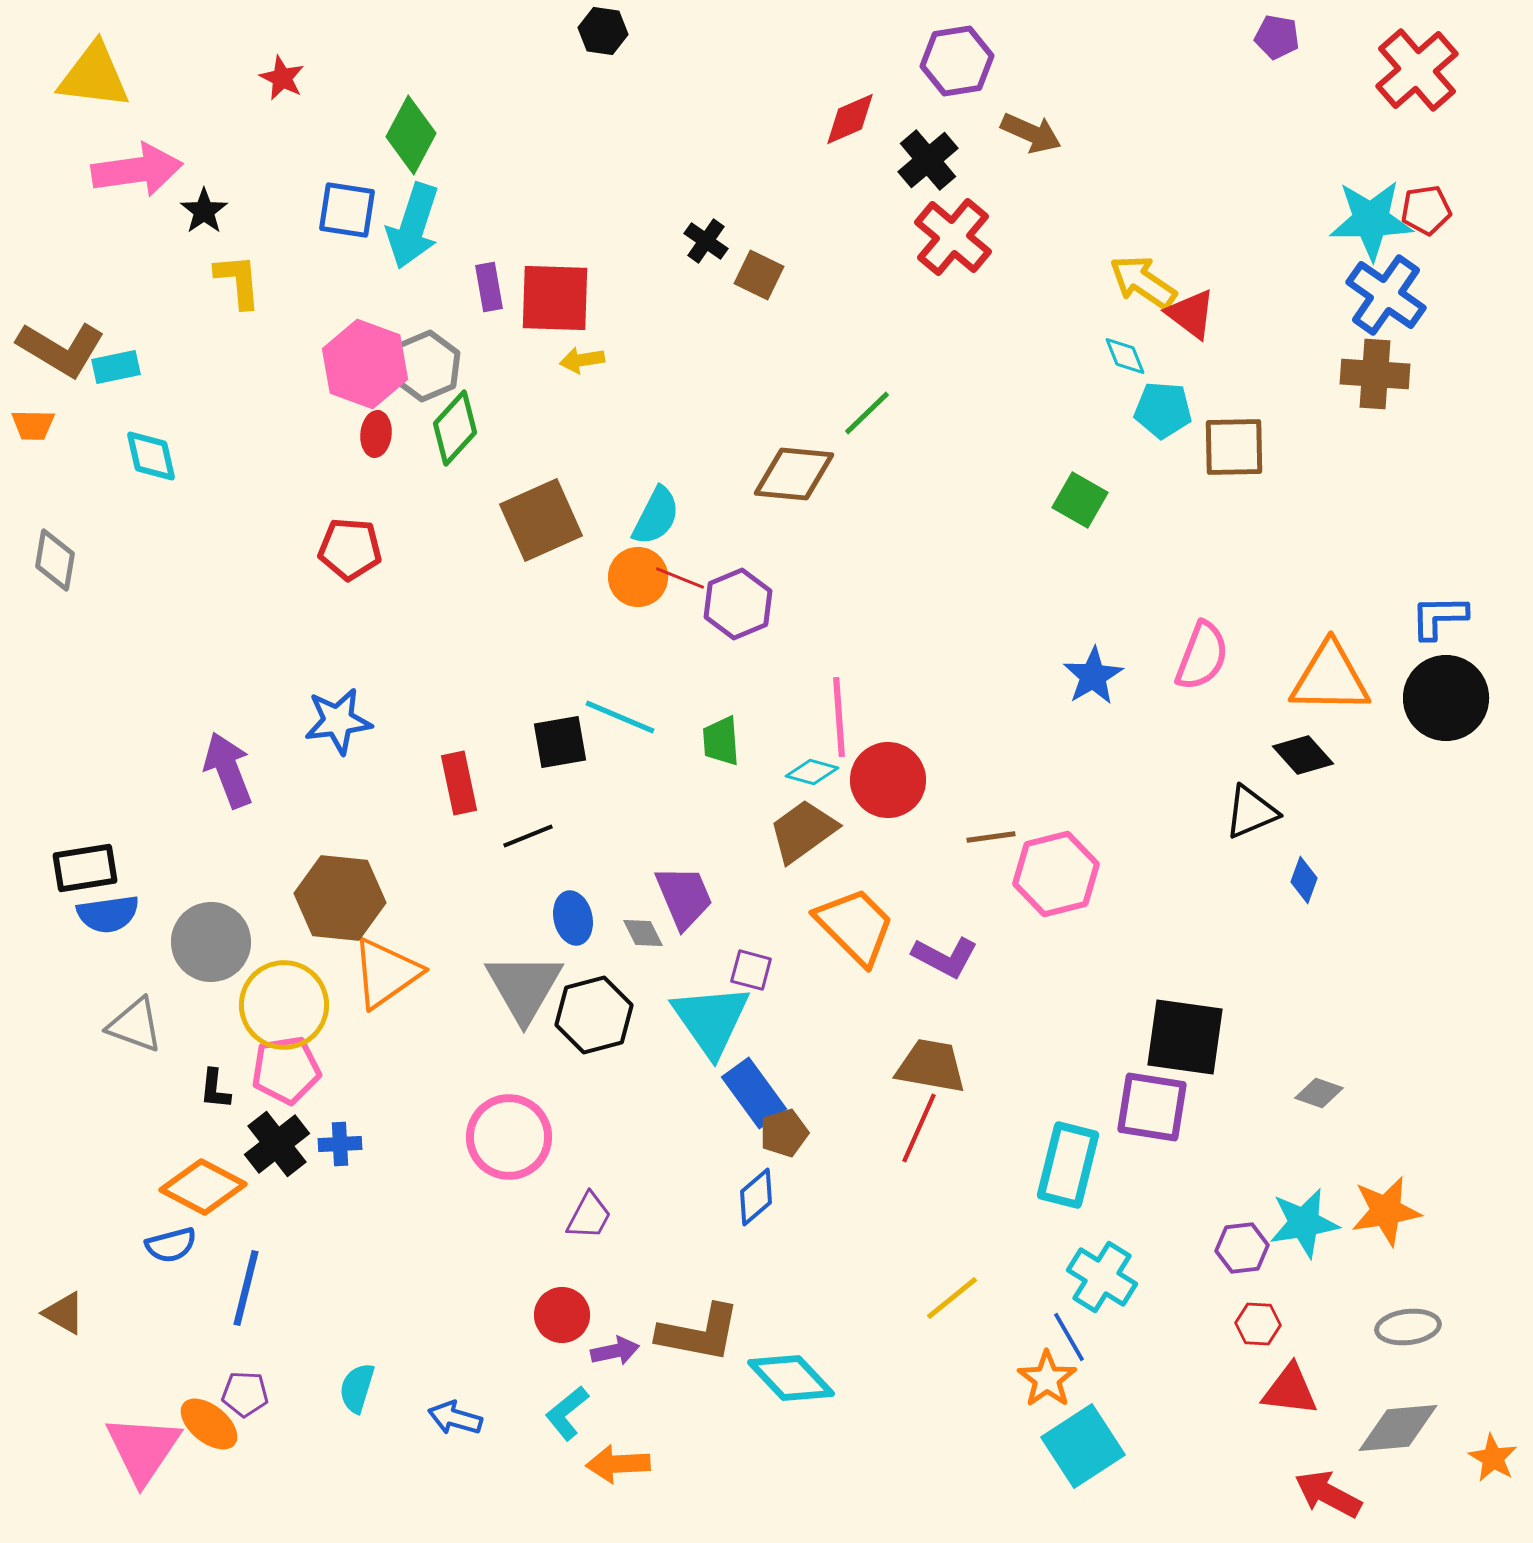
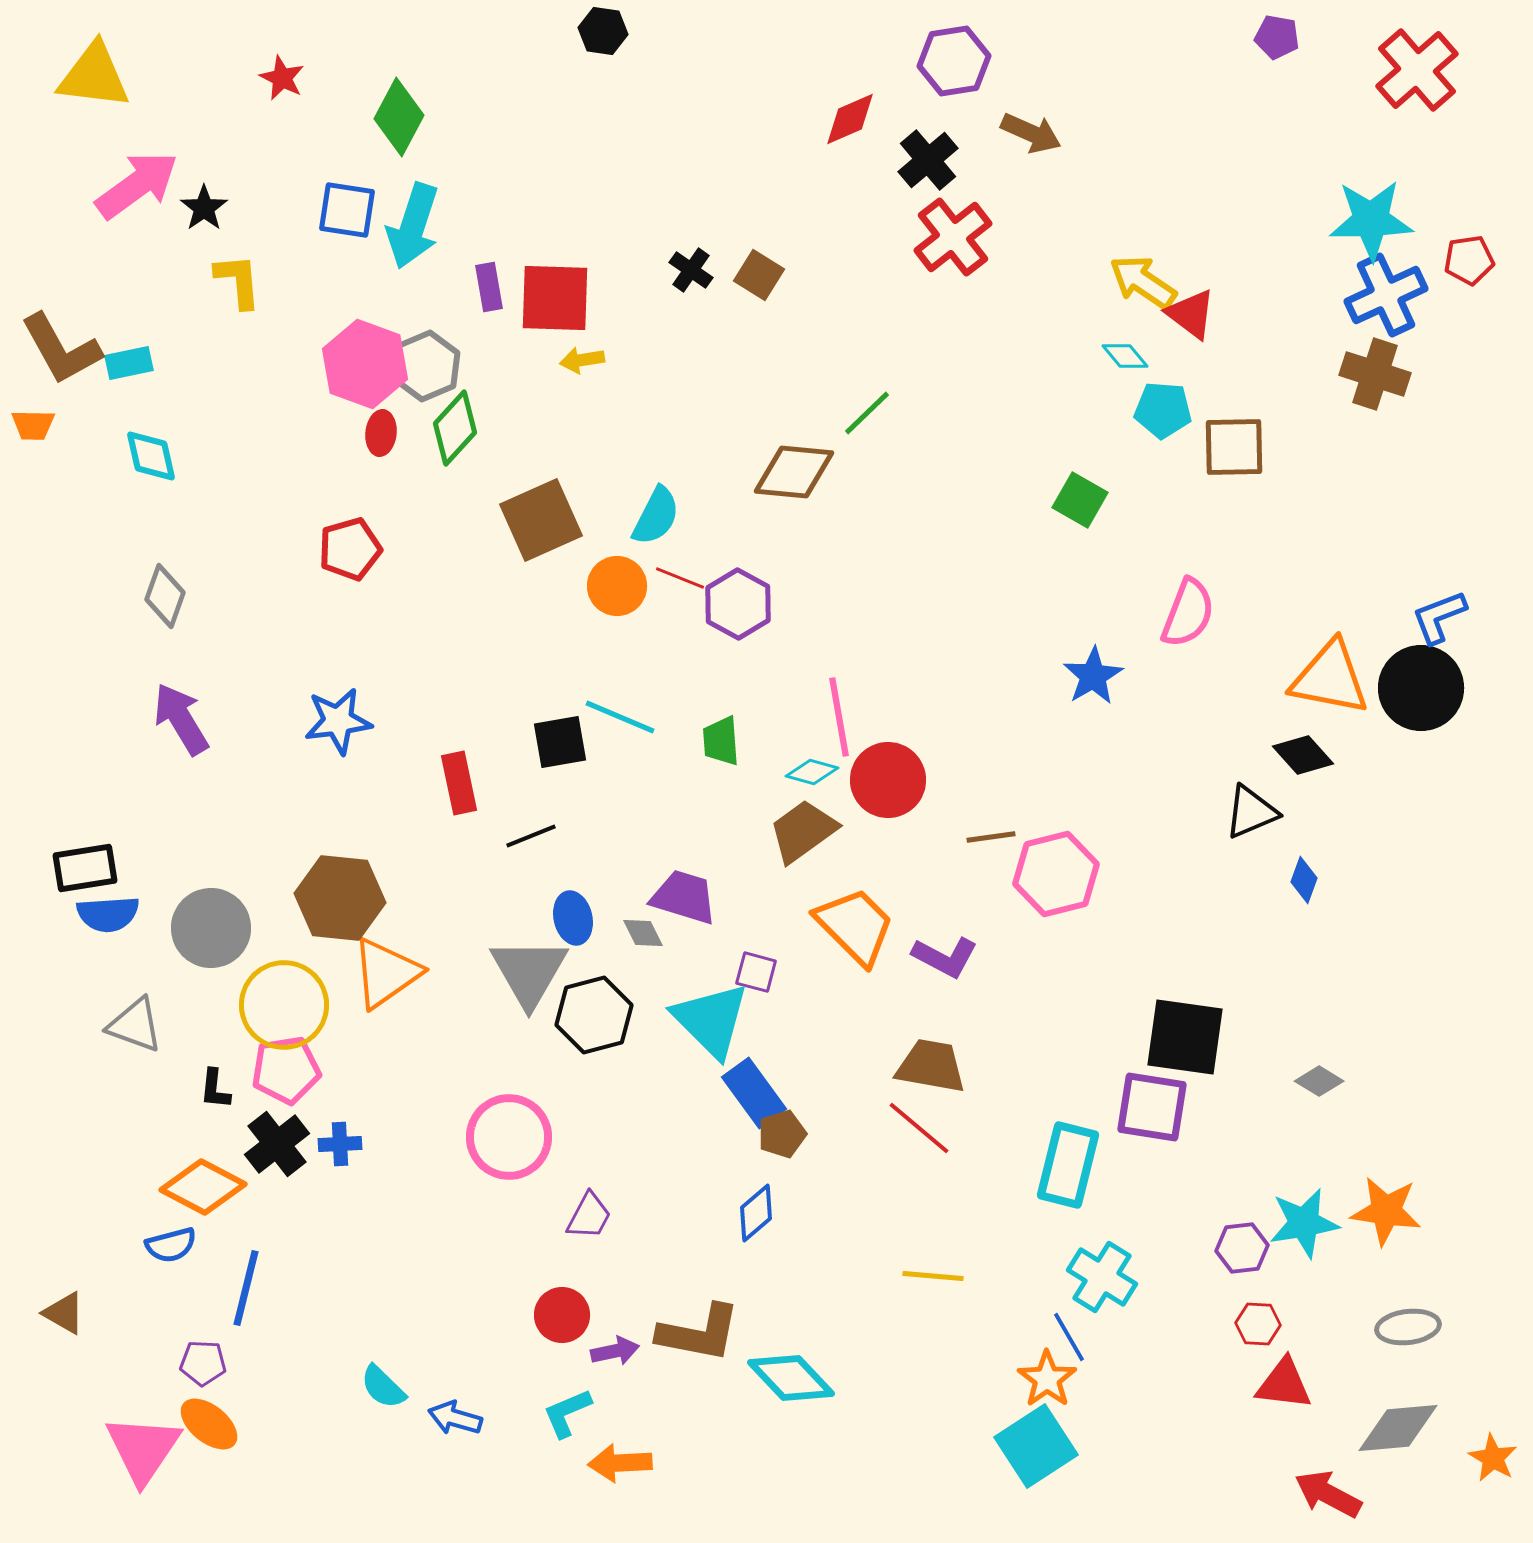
purple hexagon at (957, 61): moved 3 px left
green diamond at (411, 135): moved 12 px left, 18 px up
pink arrow at (137, 170): moved 15 px down; rotated 28 degrees counterclockwise
red pentagon at (1426, 210): moved 43 px right, 50 px down
black star at (204, 211): moved 3 px up
red cross at (953, 237): rotated 12 degrees clockwise
black cross at (706, 241): moved 15 px left, 29 px down
brown square at (759, 275): rotated 6 degrees clockwise
blue cross at (1386, 295): rotated 30 degrees clockwise
brown L-shape at (61, 349): rotated 30 degrees clockwise
cyan diamond at (1125, 356): rotated 18 degrees counterclockwise
cyan rectangle at (116, 367): moved 13 px right, 4 px up
brown cross at (1375, 374): rotated 14 degrees clockwise
red ellipse at (376, 434): moved 5 px right, 1 px up
brown diamond at (794, 474): moved 2 px up
red pentagon at (350, 549): rotated 20 degrees counterclockwise
gray diamond at (55, 560): moved 110 px right, 36 px down; rotated 10 degrees clockwise
orange circle at (638, 577): moved 21 px left, 9 px down
purple hexagon at (738, 604): rotated 8 degrees counterclockwise
blue L-shape at (1439, 617): rotated 20 degrees counterclockwise
pink semicircle at (1202, 656): moved 14 px left, 43 px up
orange triangle at (1330, 678): rotated 10 degrees clockwise
black circle at (1446, 698): moved 25 px left, 10 px up
pink line at (839, 717): rotated 6 degrees counterclockwise
purple arrow at (228, 770): moved 47 px left, 51 px up; rotated 10 degrees counterclockwise
black line at (528, 836): moved 3 px right
purple trapezoid at (684, 897): rotated 50 degrees counterclockwise
blue semicircle at (108, 914): rotated 4 degrees clockwise
gray circle at (211, 942): moved 14 px up
purple square at (751, 970): moved 5 px right, 2 px down
gray triangle at (524, 987): moved 5 px right, 15 px up
cyan triangle at (711, 1020): rotated 10 degrees counterclockwise
gray diamond at (1319, 1093): moved 12 px up; rotated 12 degrees clockwise
red line at (919, 1128): rotated 74 degrees counterclockwise
brown pentagon at (784, 1133): moved 2 px left, 1 px down
blue diamond at (756, 1197): moved 16 px down
orange star at (1386, 1211): rotated 18 degrees clockwise
yellow line at (952, 1298): moved 19 px left, 22 px up; rotated 44 degrees clockwise
cyan semicircle at (357, 1388): moved 26 px right, 1 px up; rotated 63 degrees counterclockwise
red triangle at (1290, 1390): moved 6 px left, 6 px up
purple pentagon at (245, 1394): moved 42 px left, 31 px up
cyan L-shape at (567, 1413): rotated 16 degrees clockwise
cyan square at (1083, 1446): moved 47 px left
orange arrow at (618, 1464): moved 2 px right, 1 px up
